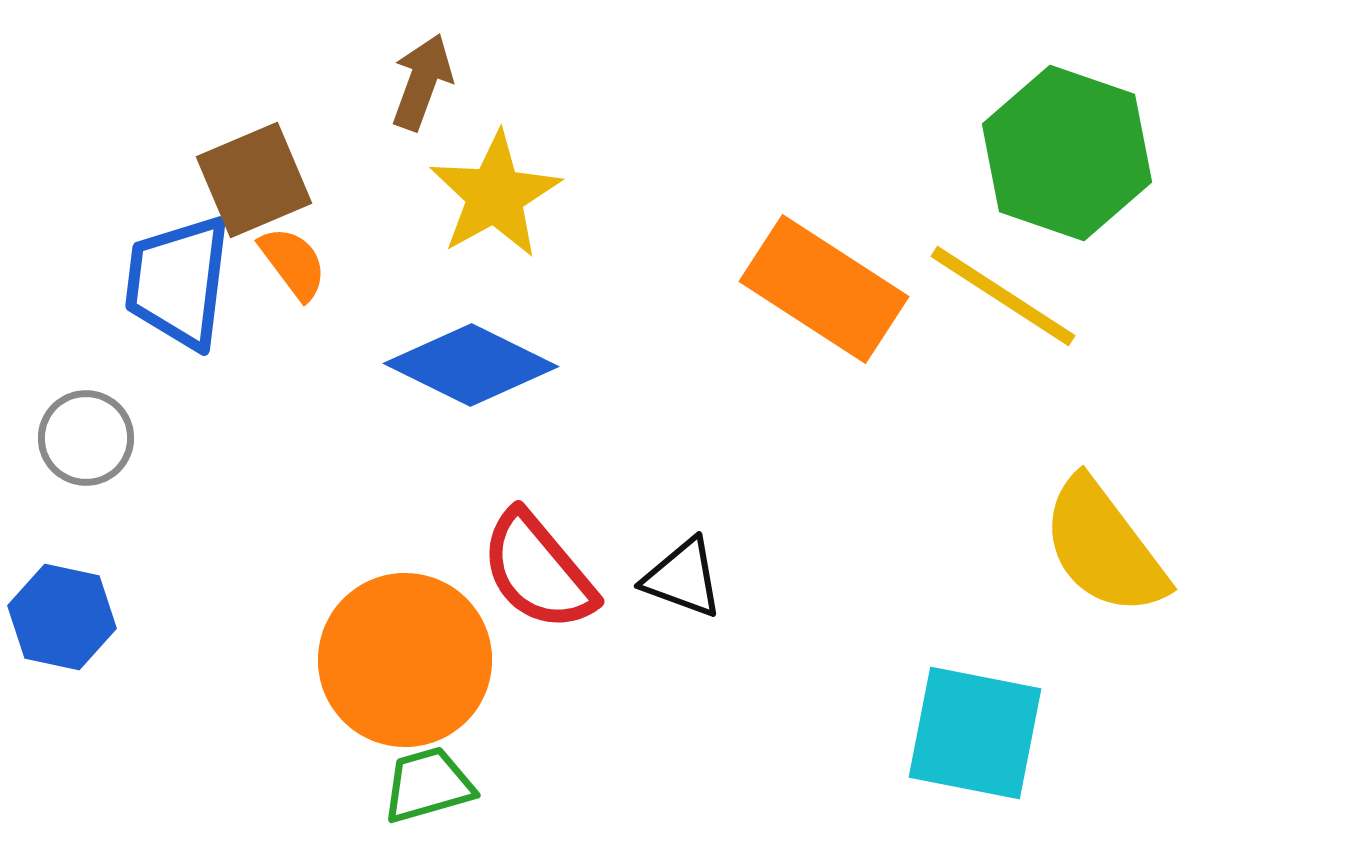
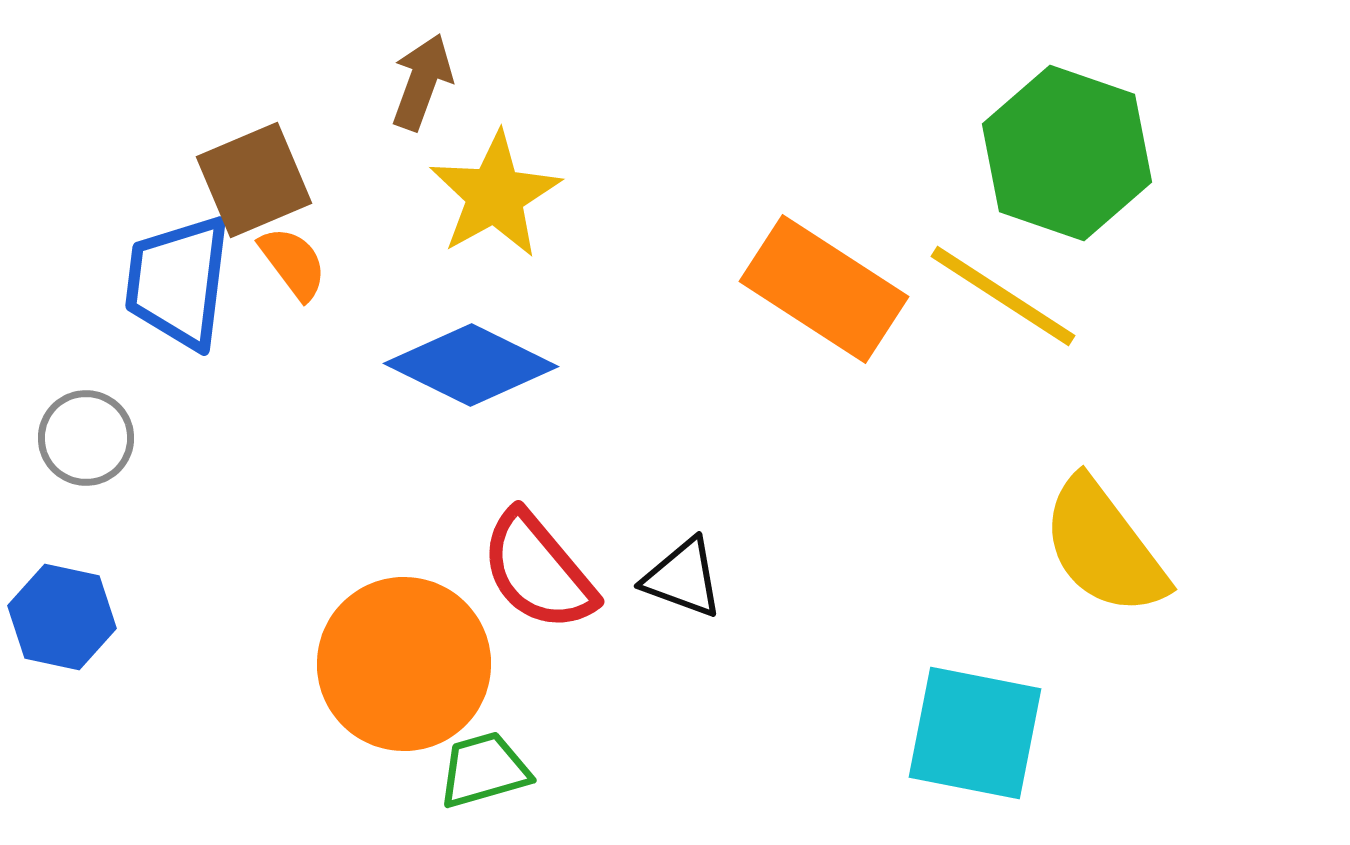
orange circle: moved 1 px left, 4 px down
green trapezoid: moved 56 px right, 15 px up
